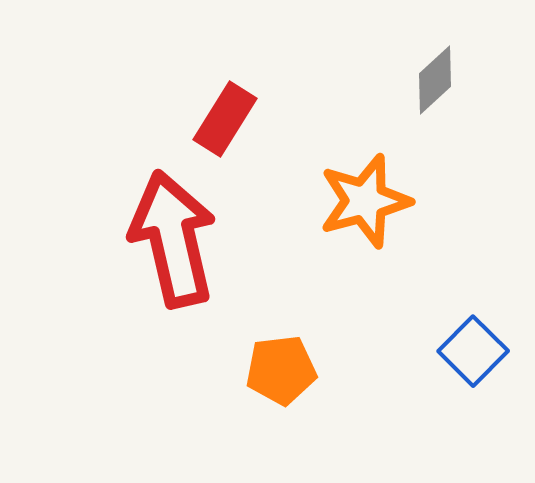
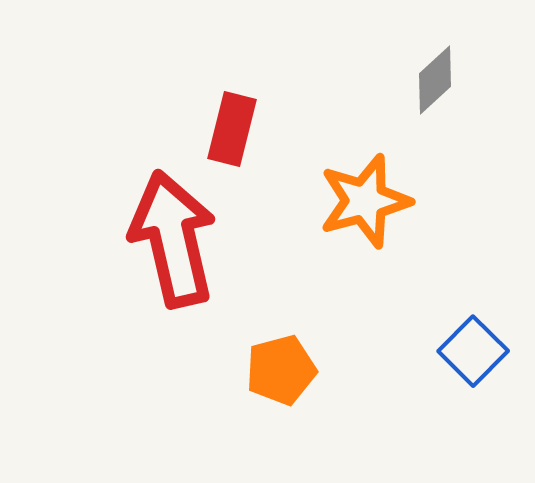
red rectangle: moved 7 px right, 10 px down; rotated 18 degrees counterclockwise
orange pentagon: rotated 8 degrees counterclockwise
